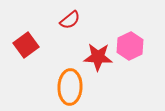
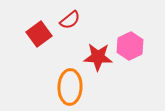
red square: moved 13 px right, 11 px up
